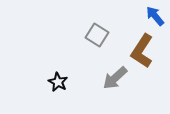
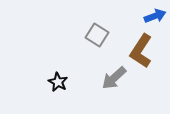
blue arrow: rotated 110 degrees clockwise
brown L-shape: moved 1 px left
gray arrow: moved 1 px left
